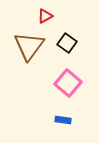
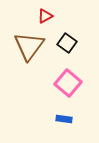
blue rectangle: moved 1 px right, 1 px up
